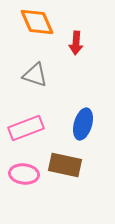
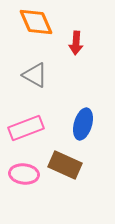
orange diamond: moved 1 px left
gray triangle: rotated 12 degrees clockwise
brown rectangle: rotated 12 degrees clockwise
